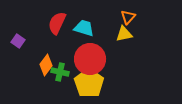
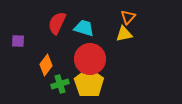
purple square: rotated 32 degrees counterclockwise
green cross: moved 12 px down; rotated 30 degrees counterclockwise
